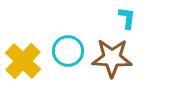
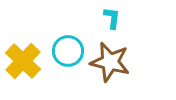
cyan L-shape: moved 15 px left
brown star: moved 2 px left, 4 px down; rotated 12 degrees clockwise
